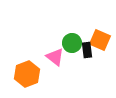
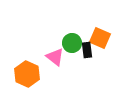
orange square: moved 2 px up
orange hexagon: rotated 15 degrees counterclockwise
